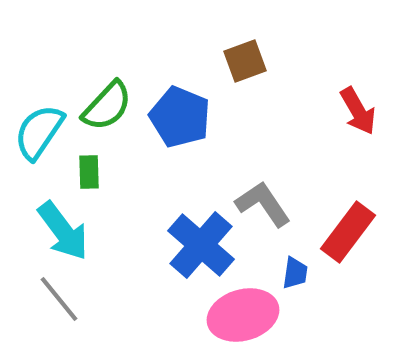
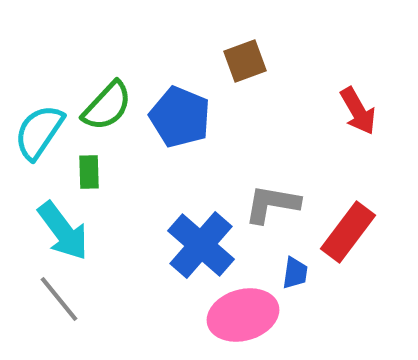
gray L-shape: moved 9 px right; rotated 46 degrees counterclockwise
